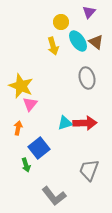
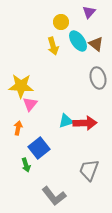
brown triangle: moved 2 px down
gray ellipse: moved 11 px right
yellow star: rotated 20 degrees counterclockwise
cyan triangle: moved 1 px right, 2 px up
